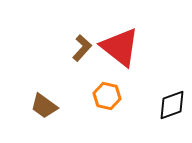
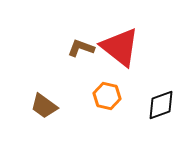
brown L-shape: moved 1 px left; rotated 112 degrees counterclockwise
black diamond: moved 11 px left
